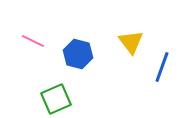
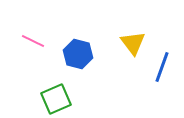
yellow triangle: moved 2 px right, 1 px down
